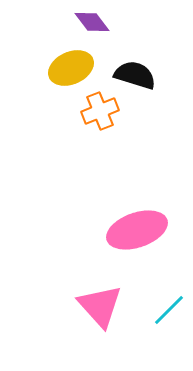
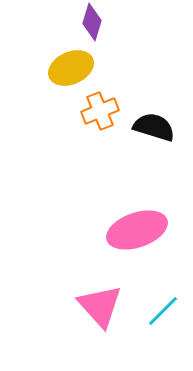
purple diamond: rotated 54 degrees clockwise
black semicircle: moved 19 px right, 52 px down
cyan line: moved 6 px left, 1 px down
